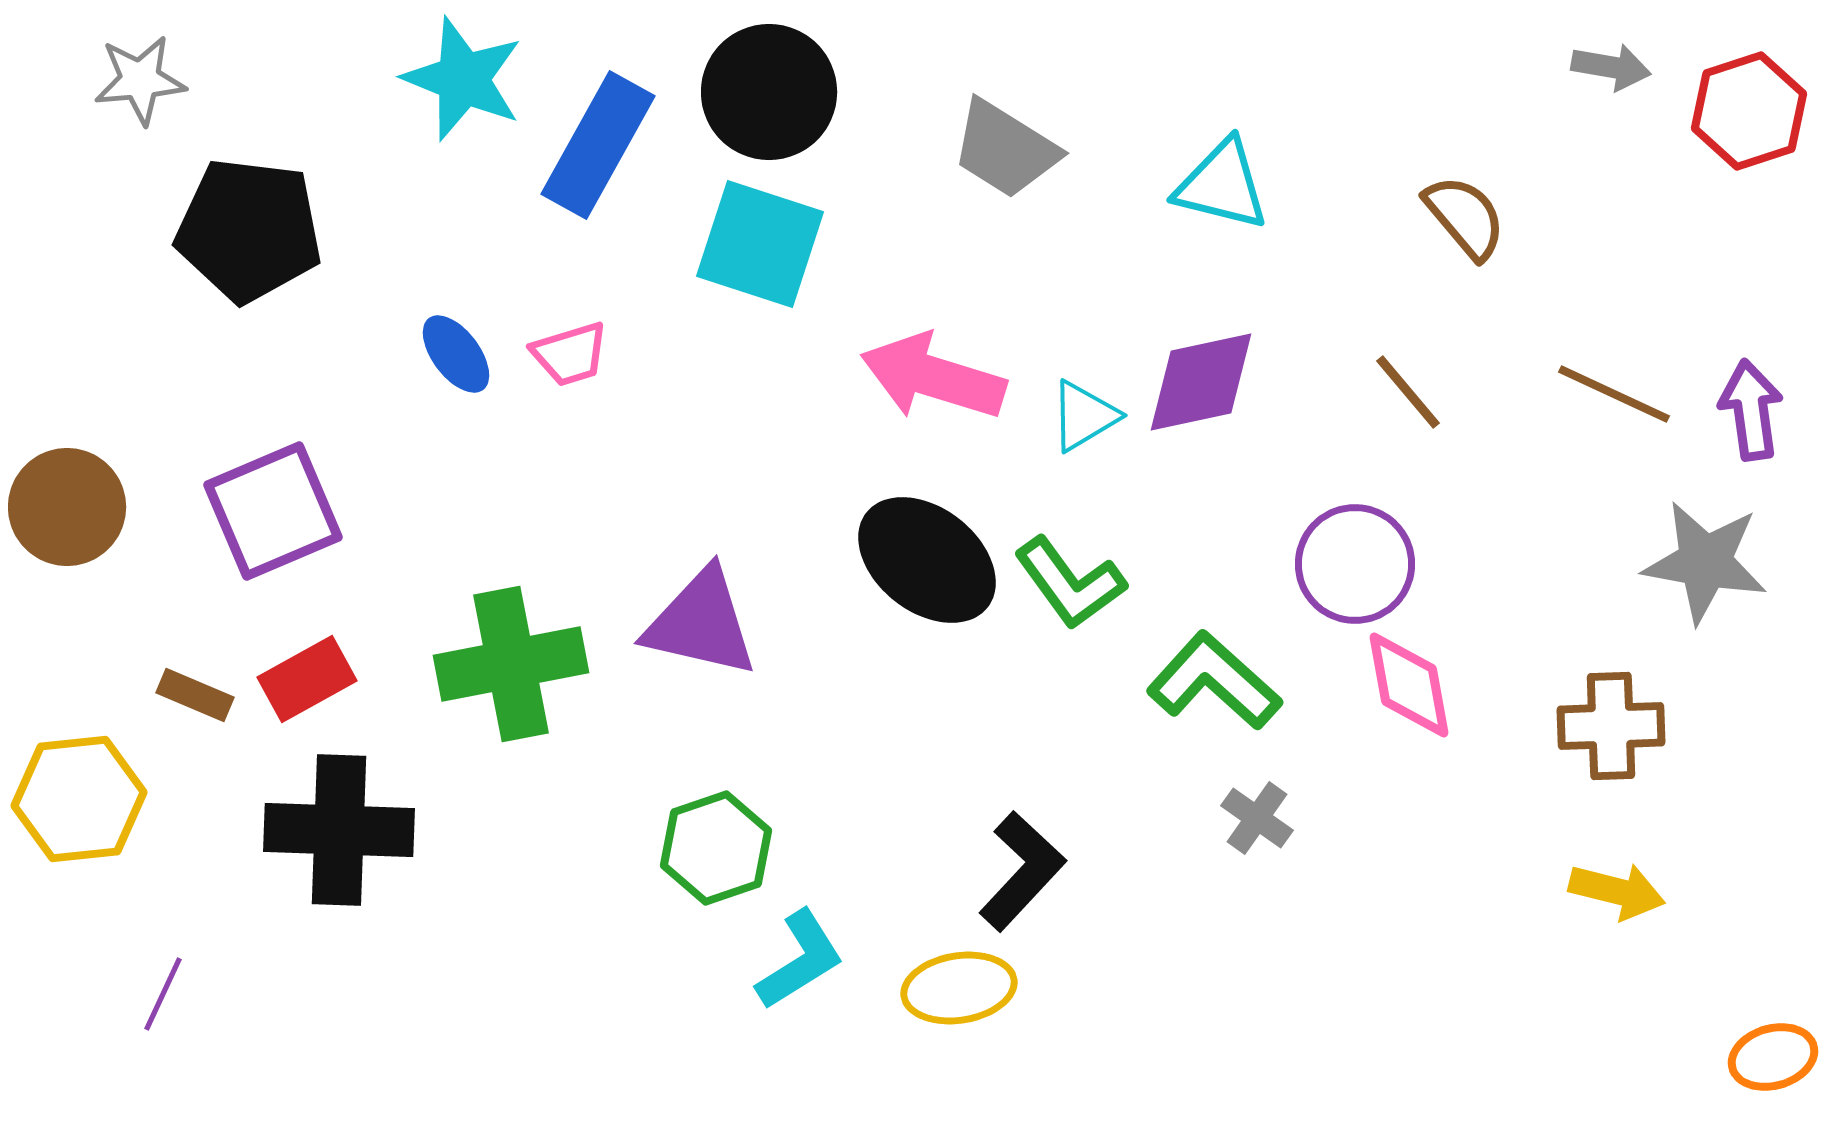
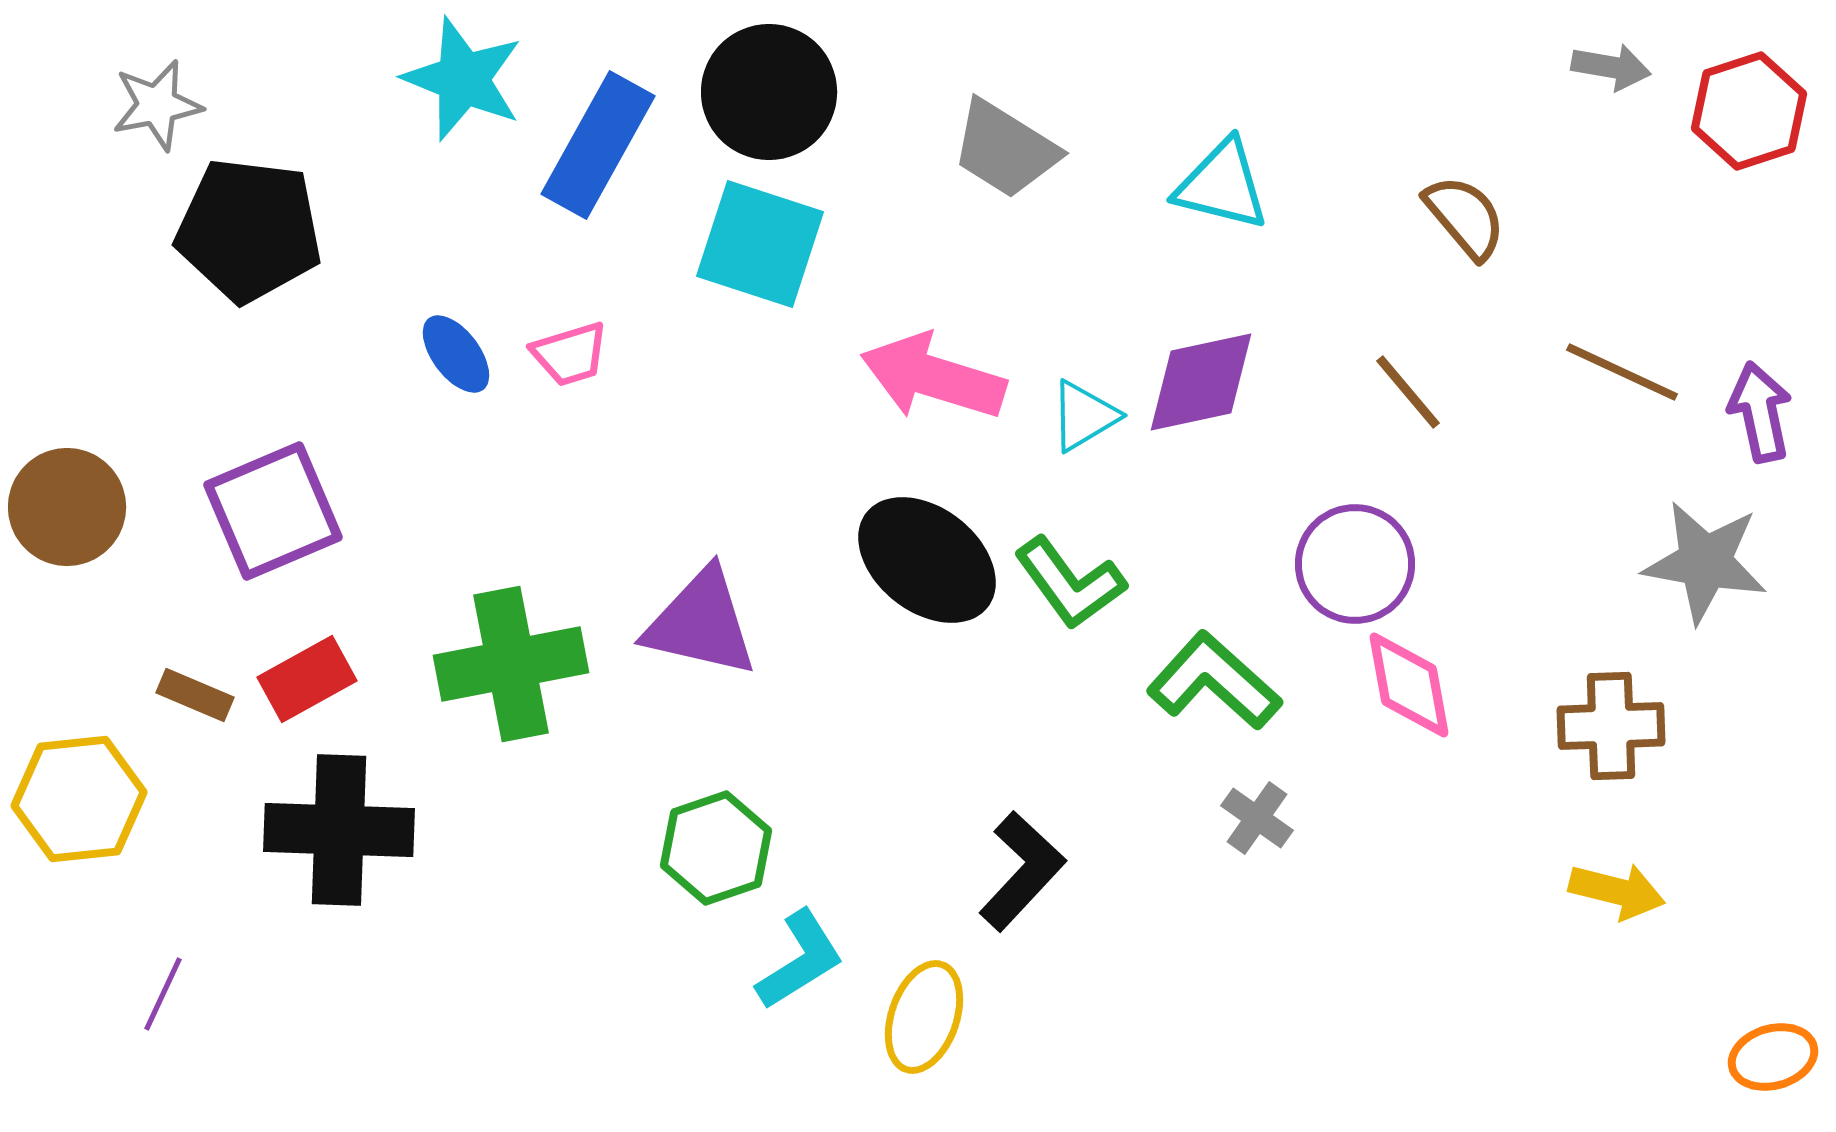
gray star at (140, 80): moved 17 px right, 25 px down; rotated 6 degrees counterclockwise
brown line at (1614, 394): moved 8 px right, 22 px up
purple arrow at (1751, 410): moved 9 px right, 2 px down; rotated 4 degrees counterclockwise
yellow ellipse at (959, 988): moved 35 px left, 29 px down; rotated 62 degrees counterclockwise
